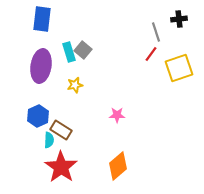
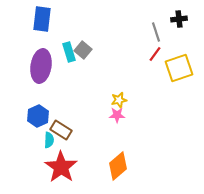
red line: moved 4 px right
yellow star: moved 44 px right, 15 px down
